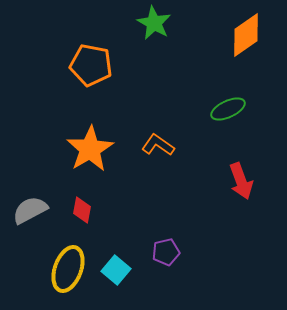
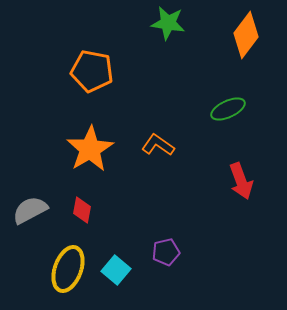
green star: moved 14 px right; rotated 20 degrees counterclockwise
orange diamond: rotated 18 degrees counterclockwise
orange pentagon: moved 1 px right, 6 px down
